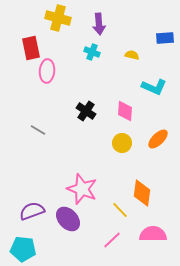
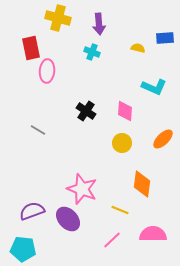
yellow semicircle: moved 6 px right, 7 px up
orange ellipse: moved 5 px right
orange diamond: moved 9 px up
yellow line: rotated 24 degrees counterclockwise
